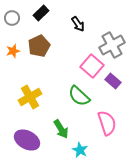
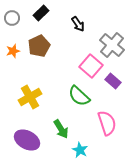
gray cross: rotated 20 degrees counterclockwise
pink square: moved 1 px left
